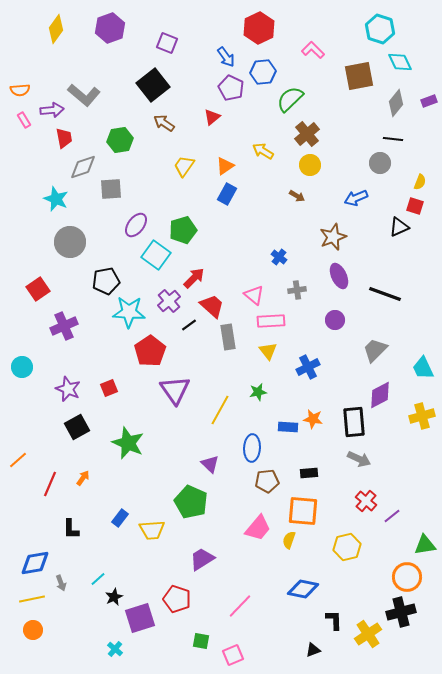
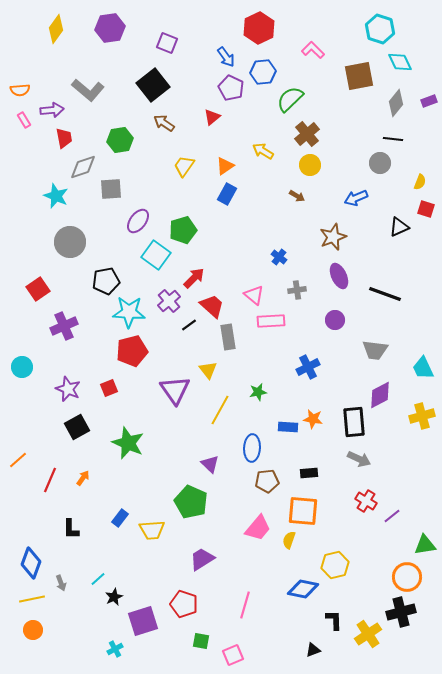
purple hexagon at (110, 28): rotated 12 degrees clockwise
gray L-shape at (84, 95): moved 4 px right, 5 px up
cyan star at (56, 199): moved 3 px up
red square at (415, 206): moved 11 px right, 3 px down
purple ellipse at (136, 225): moved 2 px right, 4 px up
gray trapezoid at (375, 350): rotated 128 degrees counterclockwise
red pentagon at (150, 351): moved 18 px left; rotated 20 degrees clockwise
yellow triangle at (268, 351): moved 60 px left, 19 px down
red line at (50, 484): moved 4 px up
red cross at (366, 501): rotated 10 degrees counterclockwise
yellow hexagon at (347, 547): moved 12 px left, 18 px down
blue diamond at (35, 563): moved 4 px left; rotated 60 degrees counterclockwise
red pentagon at (177, 599): moved 7 px right, 5 px down
pink line at (240, 606): moved 5 px right, 1 px up; rotated 28 degrees counterclockwise
purple square at (140, 618): moved 3 px right, 3 px down
cyan cross at (115, 649): rotated 21 degrees clockwise
